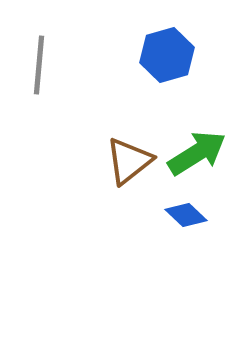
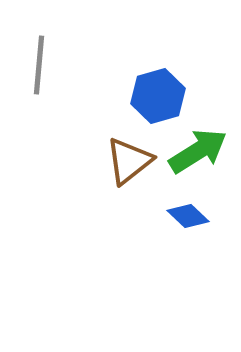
blue hexagon: moved 9 px left, 41 px down
green arrow: moved 1 px right, 2 px up
blue diamond: moved 2 px right, 1 px down
